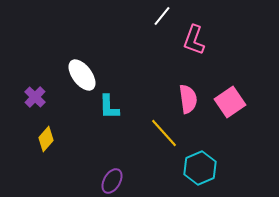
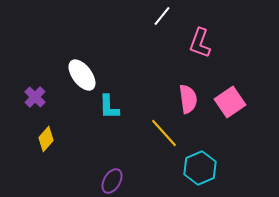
pink L-shape: moved 6 px right, 3 px down
